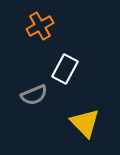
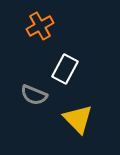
gray semicircle: rotated 44 degrees clockwise
yellow triangle: moved 7 px left, 4 px up
